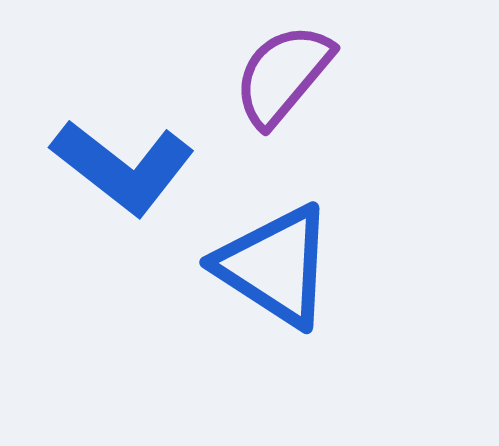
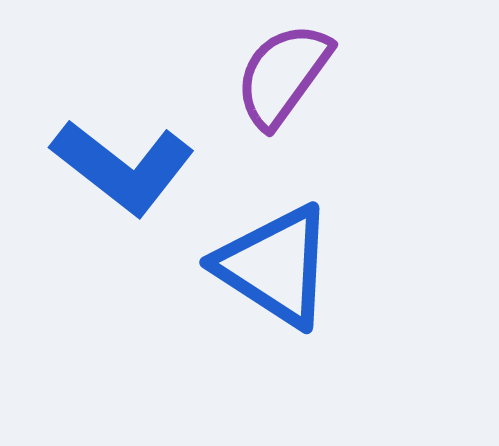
purple semicircle: rotated 4 degrees counterclockwise
